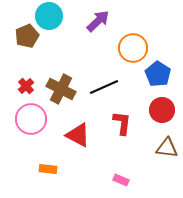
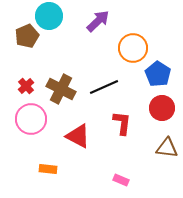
red circle: moved 2 px up
red triangle: moved 1 px down
